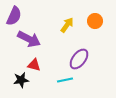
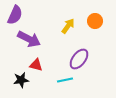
purple semicircle: moved 1 px right, 1 px up
yellow arrow: moved 1 px right, 1 px down
red triangle: moved 2 px right
